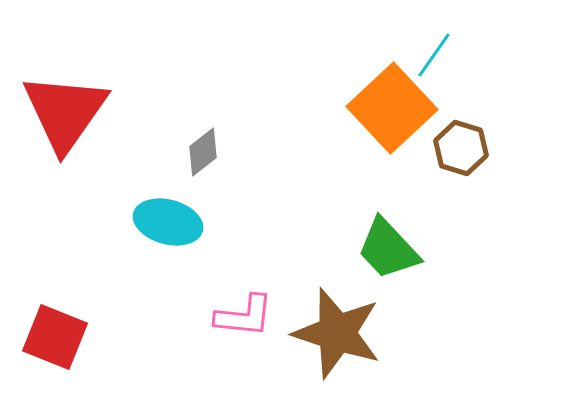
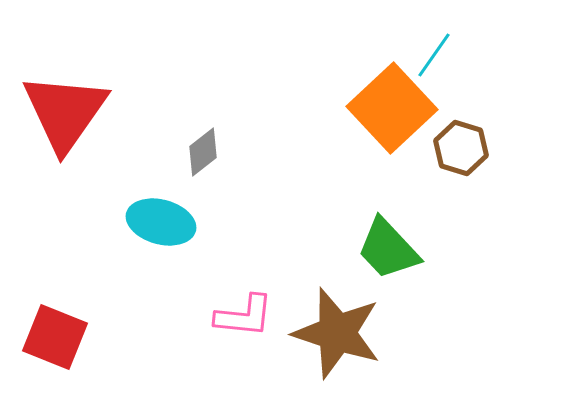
cyan ellipse: moved 7 px left
